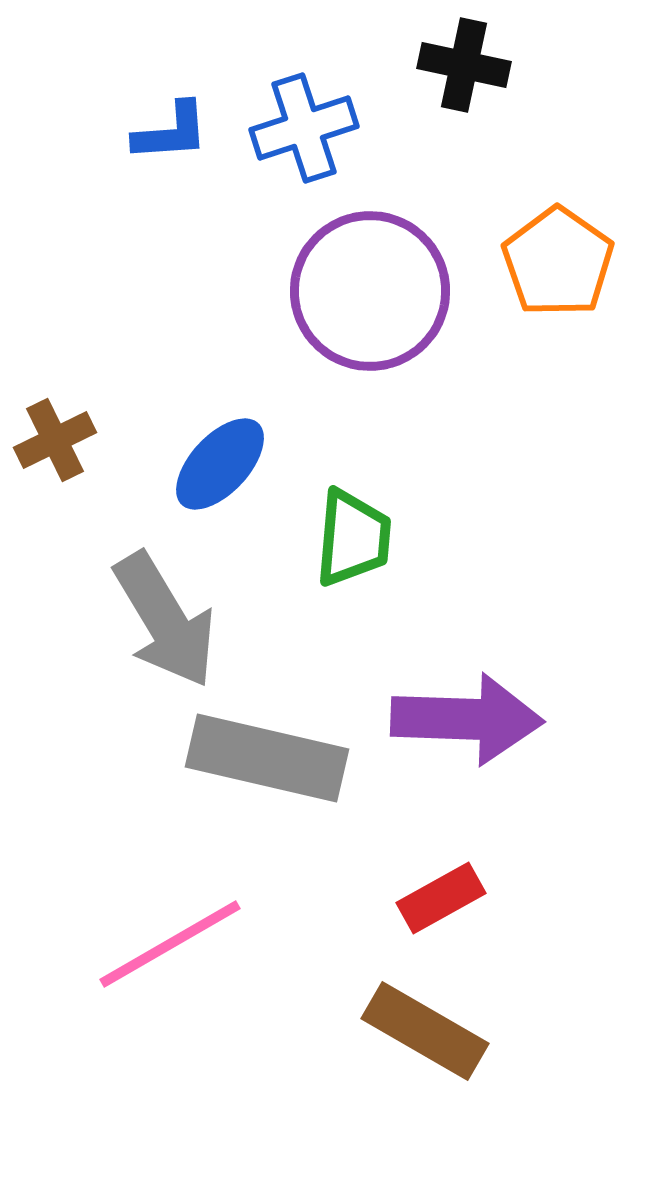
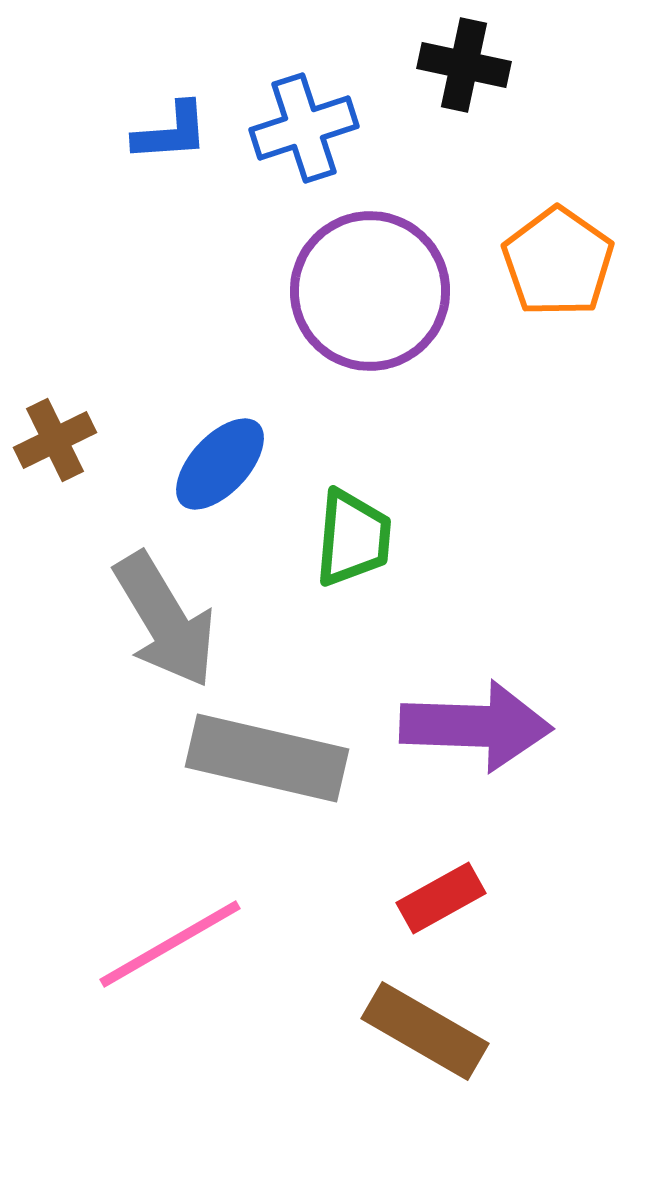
purple arrow: moved 9 px right, 7 px down
